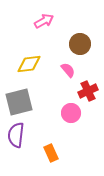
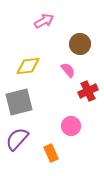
yellow diamond: moved 1 px left, 2 px down
pink circle: moved 13 px down
purple semicircle: moved 1 px right, 4 px down; rotated 35 degrees clockwise
